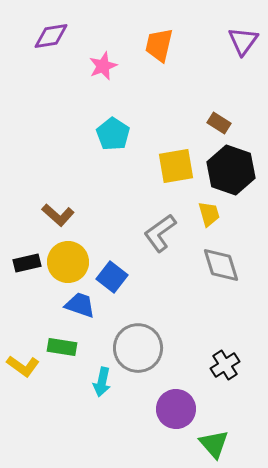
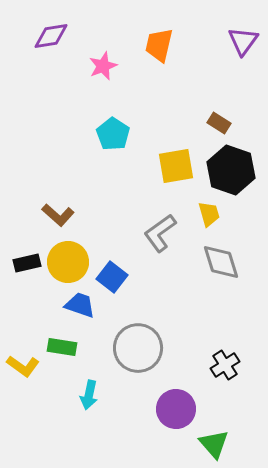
gray diamond: moved 3 px up
cyan arrow: moved 13 px left, 13 px down
